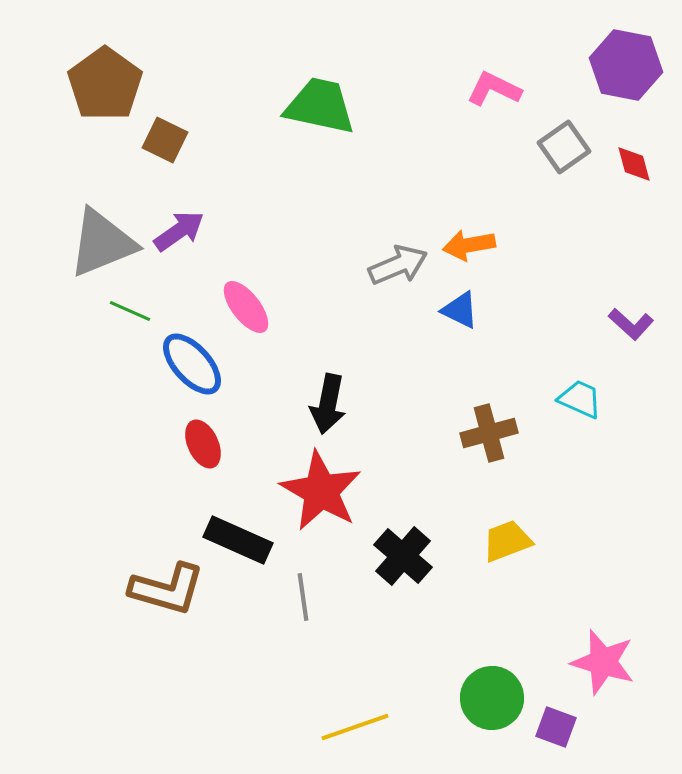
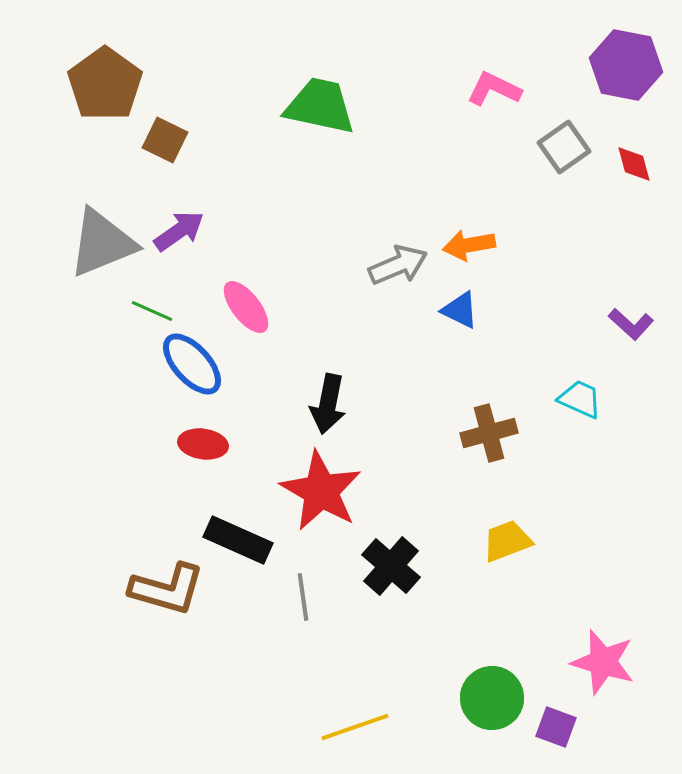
green line: moved 22 px right
red ellipse: rotated 57 degrees counterclockwise
black cross: moved 12 px left, 10 px down
